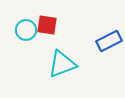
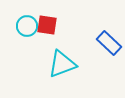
cyan circle: moved 1 px right, 4 px up
blue rectangle: moved 2 px down; rotated 70 degrees clockwise
